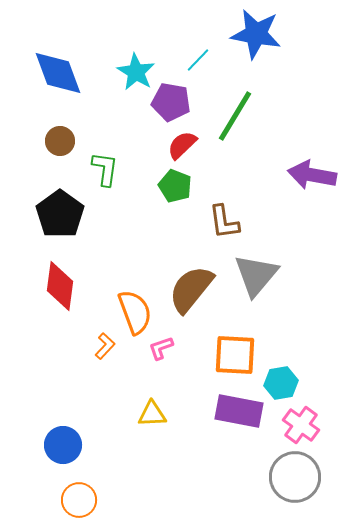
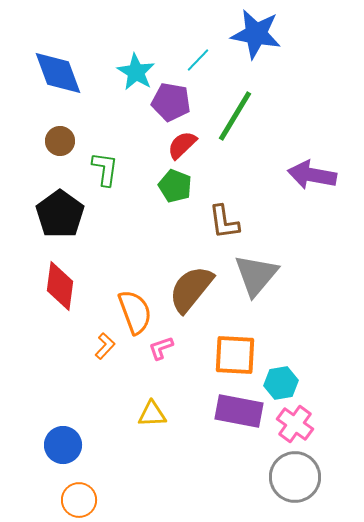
pink cross: moved 6 px left, 1 px up
